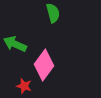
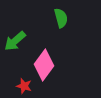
green semicircle: moved 8 px right, 5 px down
green arrow: moved 3 px up; rotated 65 degrees counterclockwise
